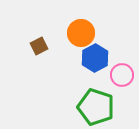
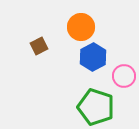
orange circle: moved 6 px up
blue hexagon: moved 2 px left, 1 px up
pink circle: moved 2 px right, 1 px down
